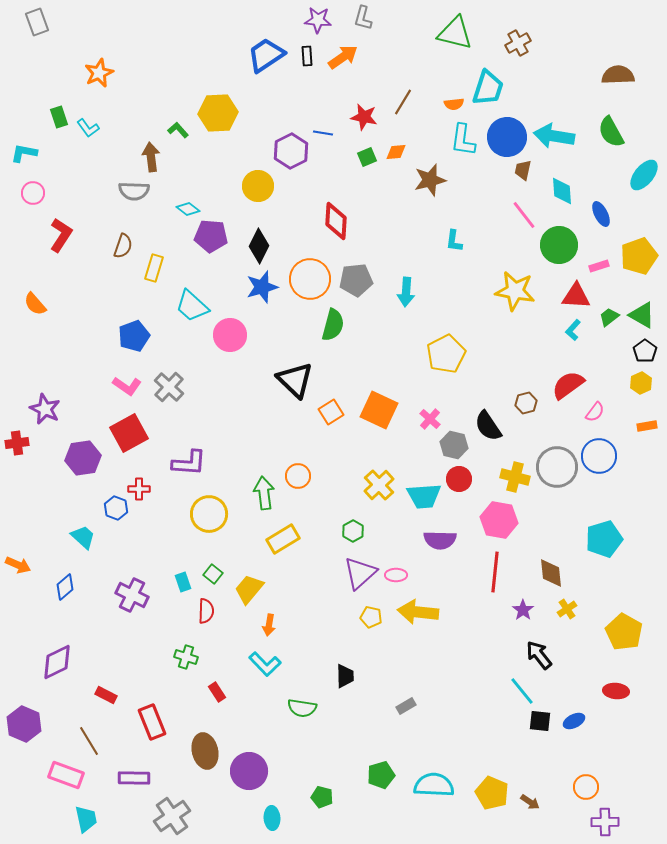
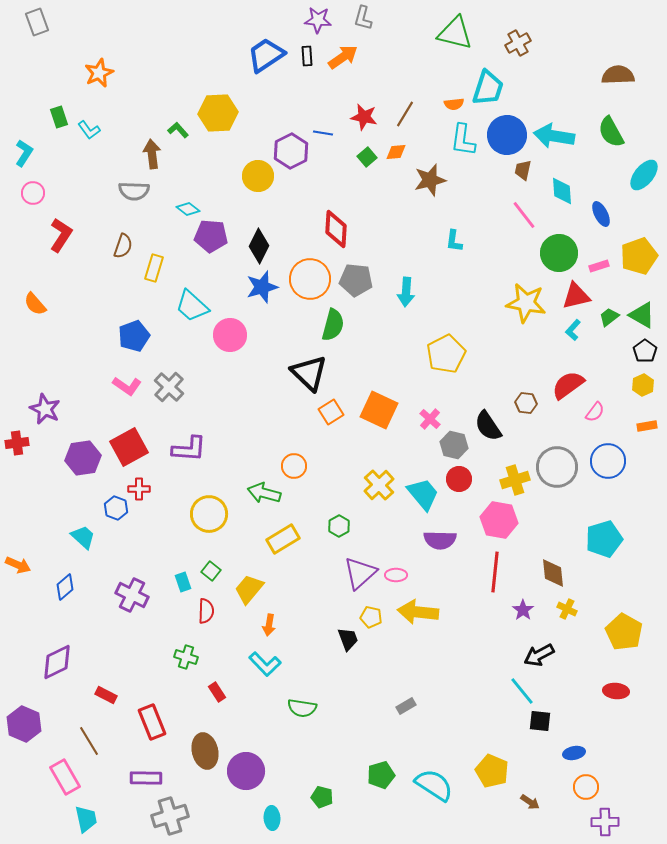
brown line at (403, 102): moved 2 px right, 12 px down
cyan L-shape at (88, 128): moved 1 px right, 2 px down
blue circle at (507, 137): moved 2 px up
cyan L-shape at (24, 153): rotated 112 degrees clockwise
brown arrow at (151, 157): moved 1 px right, 3 px up
green square at (367, 157): rotated 18 degrees counterclockwise
yellow circle at (258, 186): moved 10 px up
red diamond at (336, 221): moved 8 px down
green circle at (559, 245): moved 8 px down
gray pentagon at (356, 280): rotated 12 degrees clockwise
yellow star at (515, 291): moved 11 px right, 12 px down
red triangle at (576, 296): rotated 16 degrees counterclockwise
black triangle at (295, 380): moved 14 px right, 7 px up
yellow hexagon at (641, 383): moved 2 px right, 2 px down
brown hexagon at (526, 403): rotated 20 degrees clockwise
red square at (129, 433): moved 14 px down
blue circle at (599, 456): moved 9 px right, 5 px down
purple L-shape at (189, 463): moved 14 px up
orange circle at (298, 476): moved 4 px left, 10 px up
yellow cross at (515, 477): moved 3 px down; rotated 32 degrees counterclockwise
green arrow at (264, 493): rotated 68 degrees counterclockwise
cyan trapezoid at (424, 496): moved 1 px left, 2 px up; rotated 126 degrees counterclockwise
green hexagon at (353, 531): moved 14 px left, 5 px up
brown diamond at (551, 573): moved 2 px right
green square at (213, 574): moved 2 px left, 3 px up
yellow cross at (567, 609): rotated 30 degrees counterclockwise
black arrow at (539, 655): rotated 80 degrees counterclockwise
black trapezoid at (345, 676): moved 3 px right, 37 px up; rotated 20 degrees counterclockwise
blue ellipse at (574, 721): moved 32 px down; rotated 15 degrees clockwise
purple circle at (249, 771): moved 3 px left
pink rectangle at (66, 775): moved 1 px left, 2 px down; rotated 40 degrees clockwise
purple rectangle at (134, 778): moved 12 px right
cyan semicircle at (434, 785): rotated 30 degrees clockwise
yellow pentagon at (492, 793): moved 22 px up
gray cross at (172, 816): moved 2 px left; rotated 18 degrees clockwise
